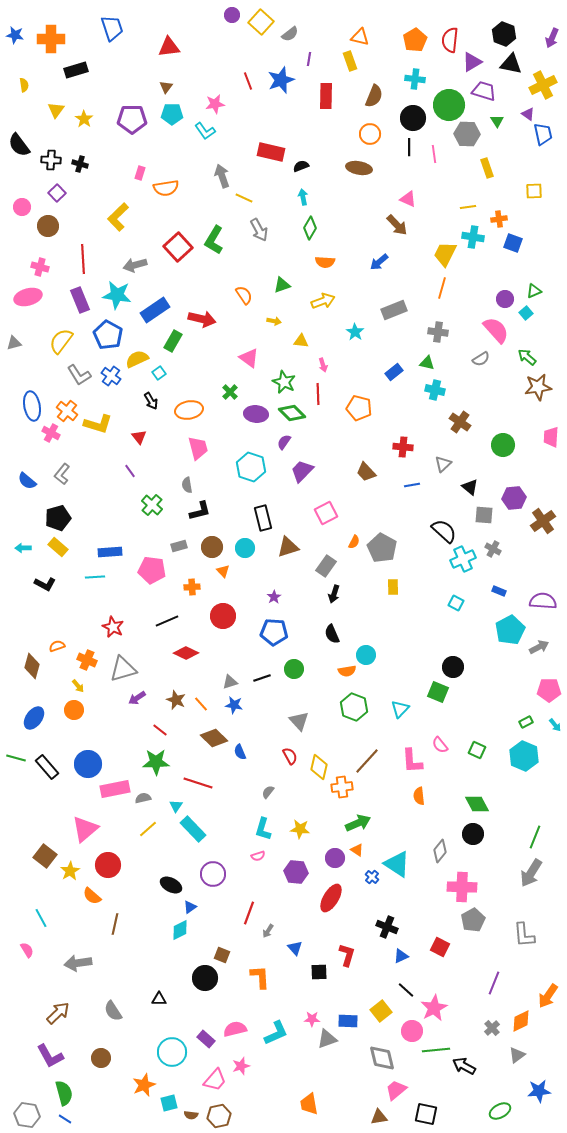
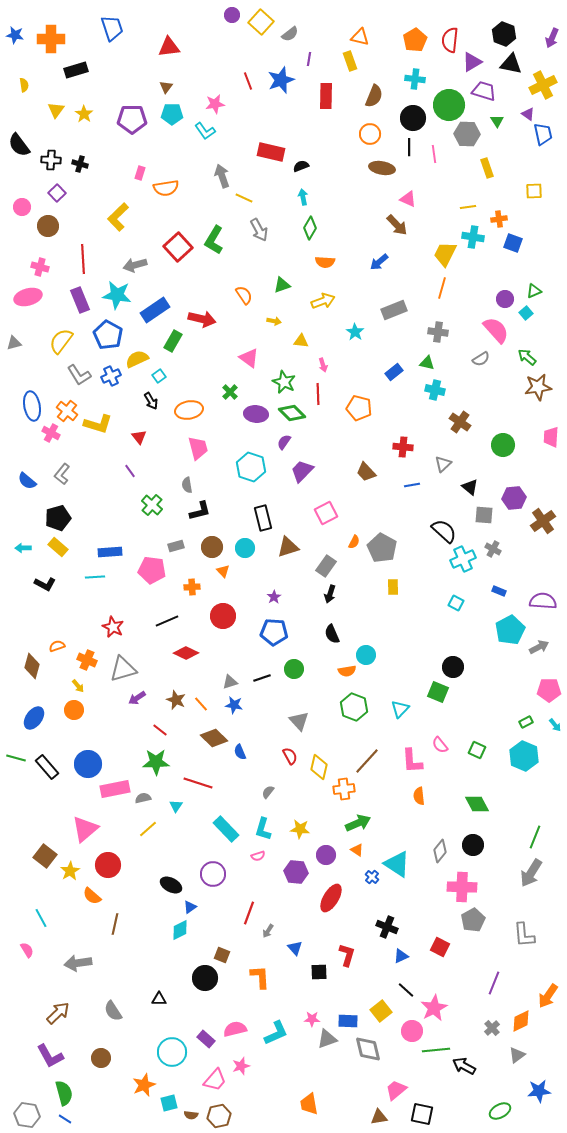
yellow star at (84, 119): moved 5 px up
brown ellipse at (359, 168): moved 23 px right
cyan square at (159, 373): moved 3 px down
blue cross at (111, 376): rotated 30 degrees clockwise
gray rectangle at (179, 546): moved 3 px left
black arrow at (334, 594): moved 4 px left
orange cross at (342, 787): moved 2 px right, 2 px down
cyan rectangle at (193, 829): moved 33 px right
black circle at (473, 834): moved 11 px down
purple circle at (335, 858): moved 9 px left, 3 px up
gray diamond at (382, 1058): moved 14 px left, 9 px up
black square at (426, 1114): moved 4 px left
